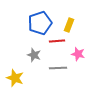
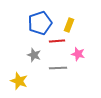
yellow star: moved 4 px right, 3 px down
